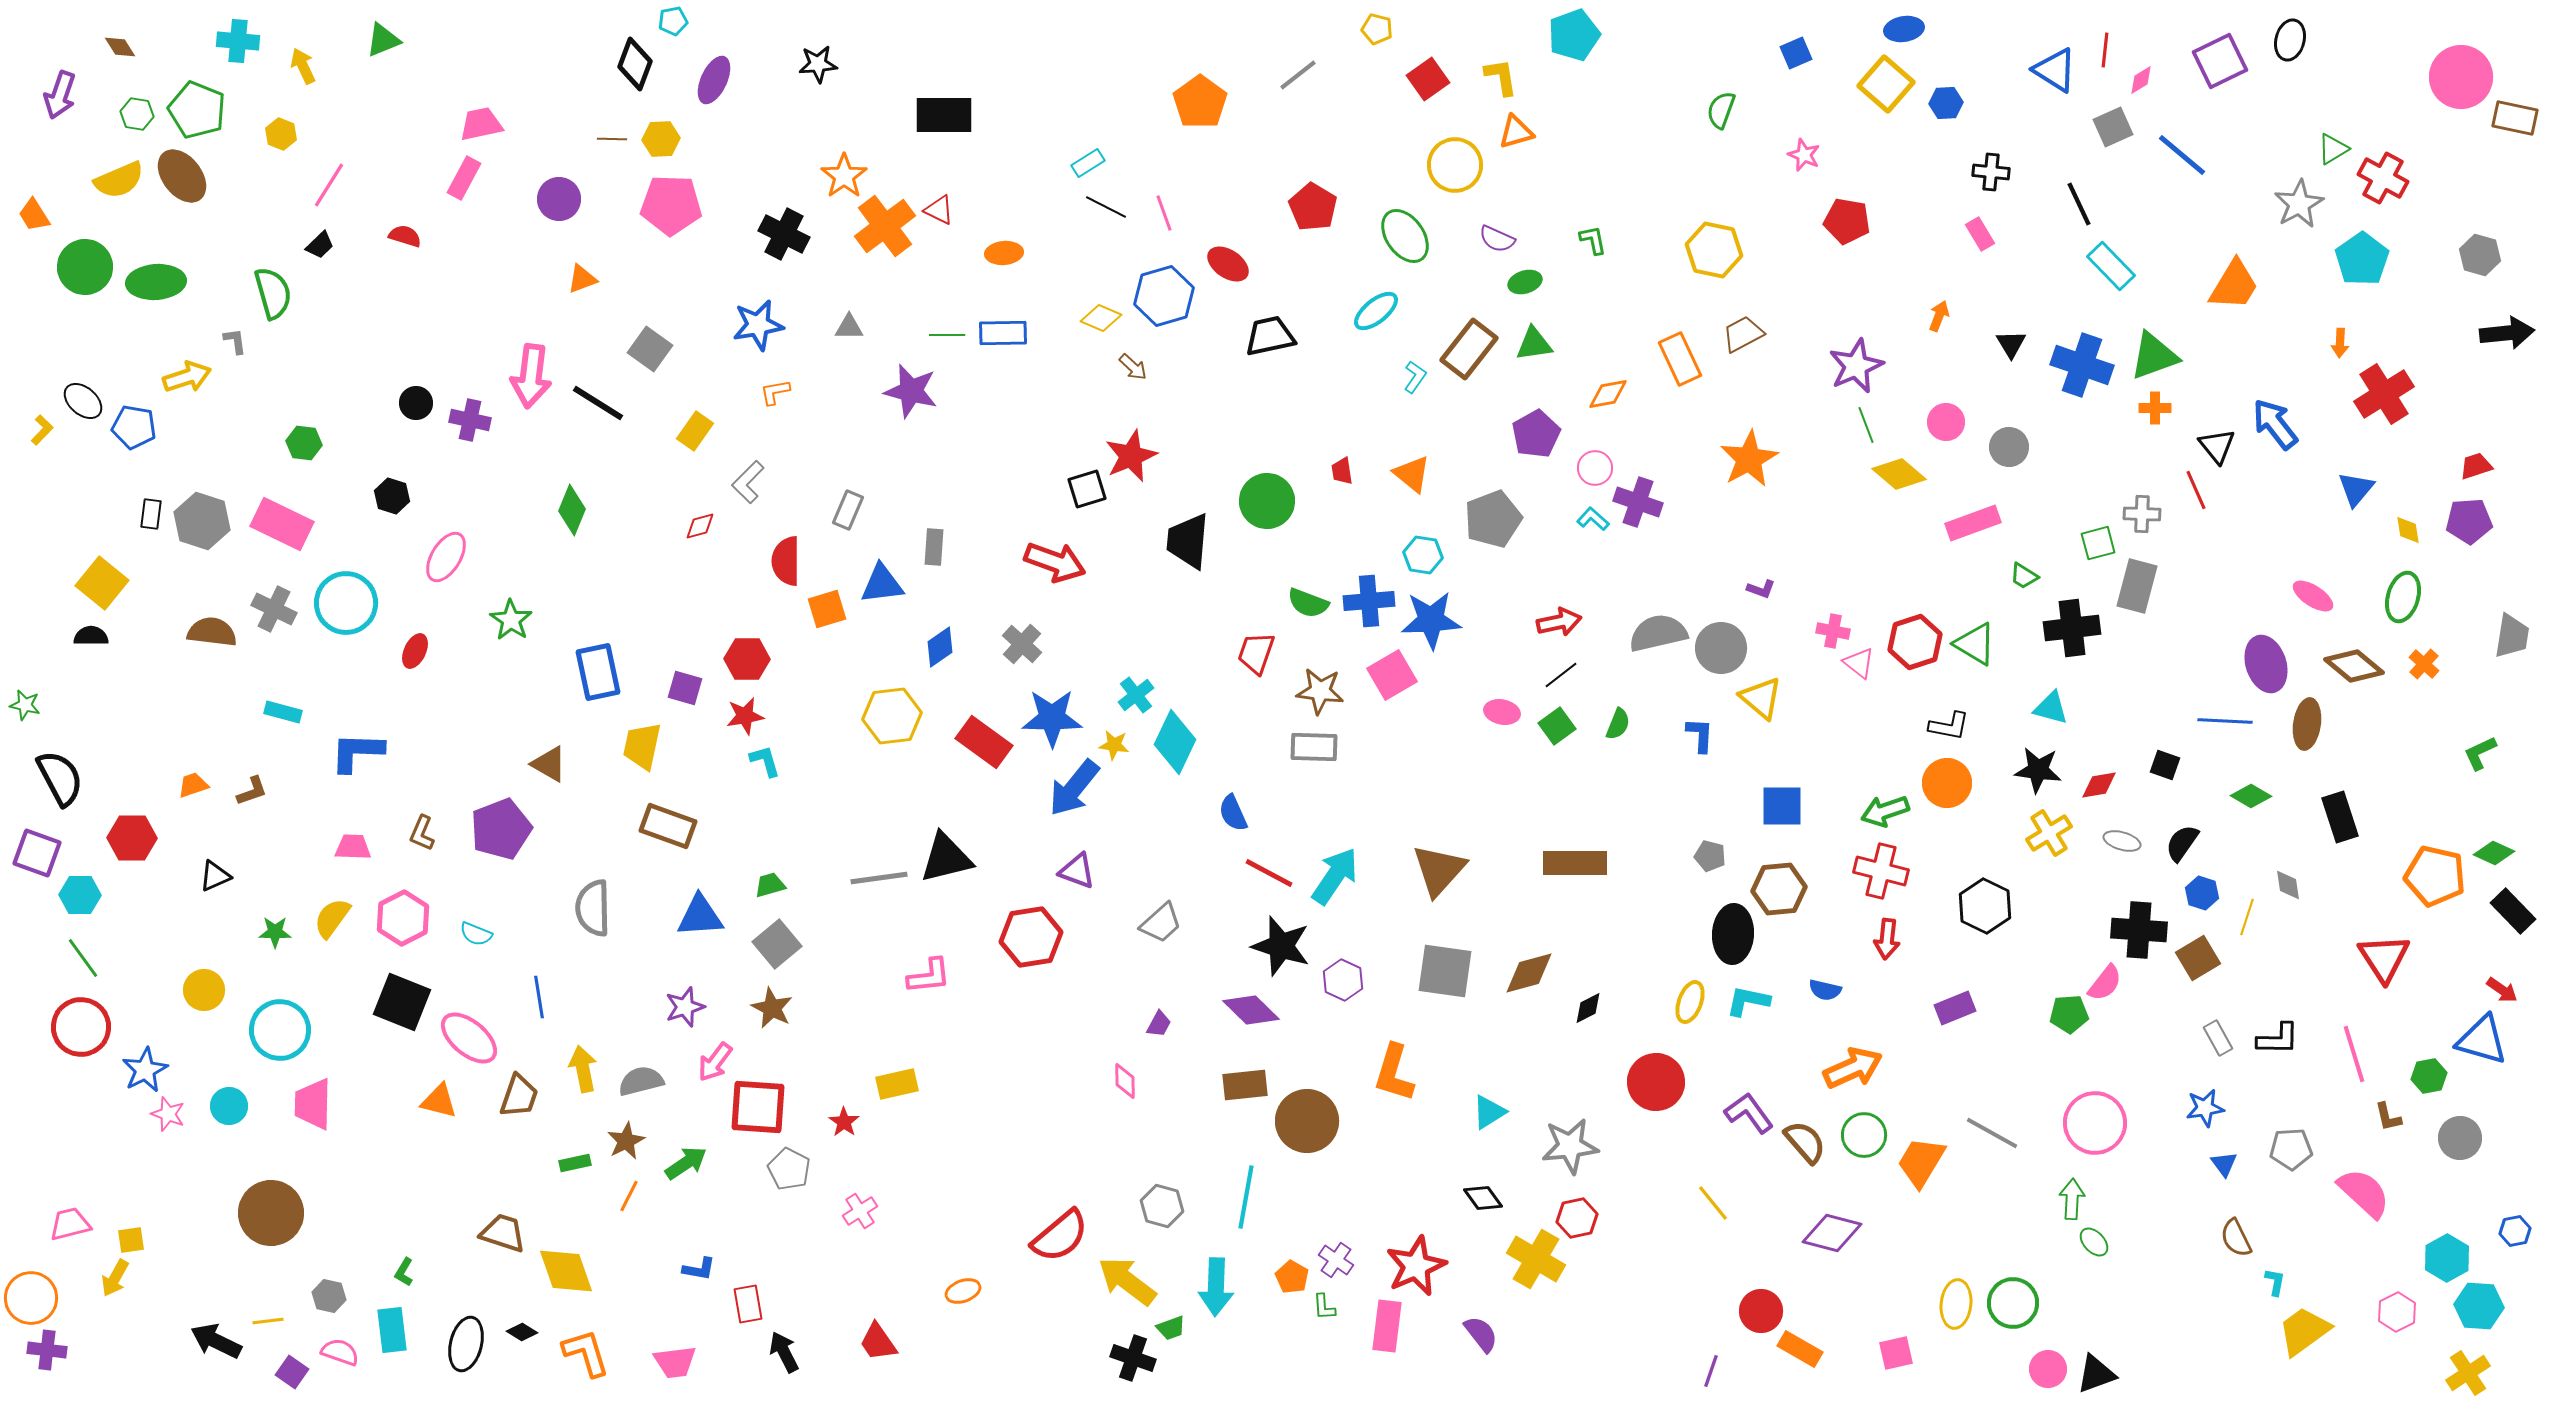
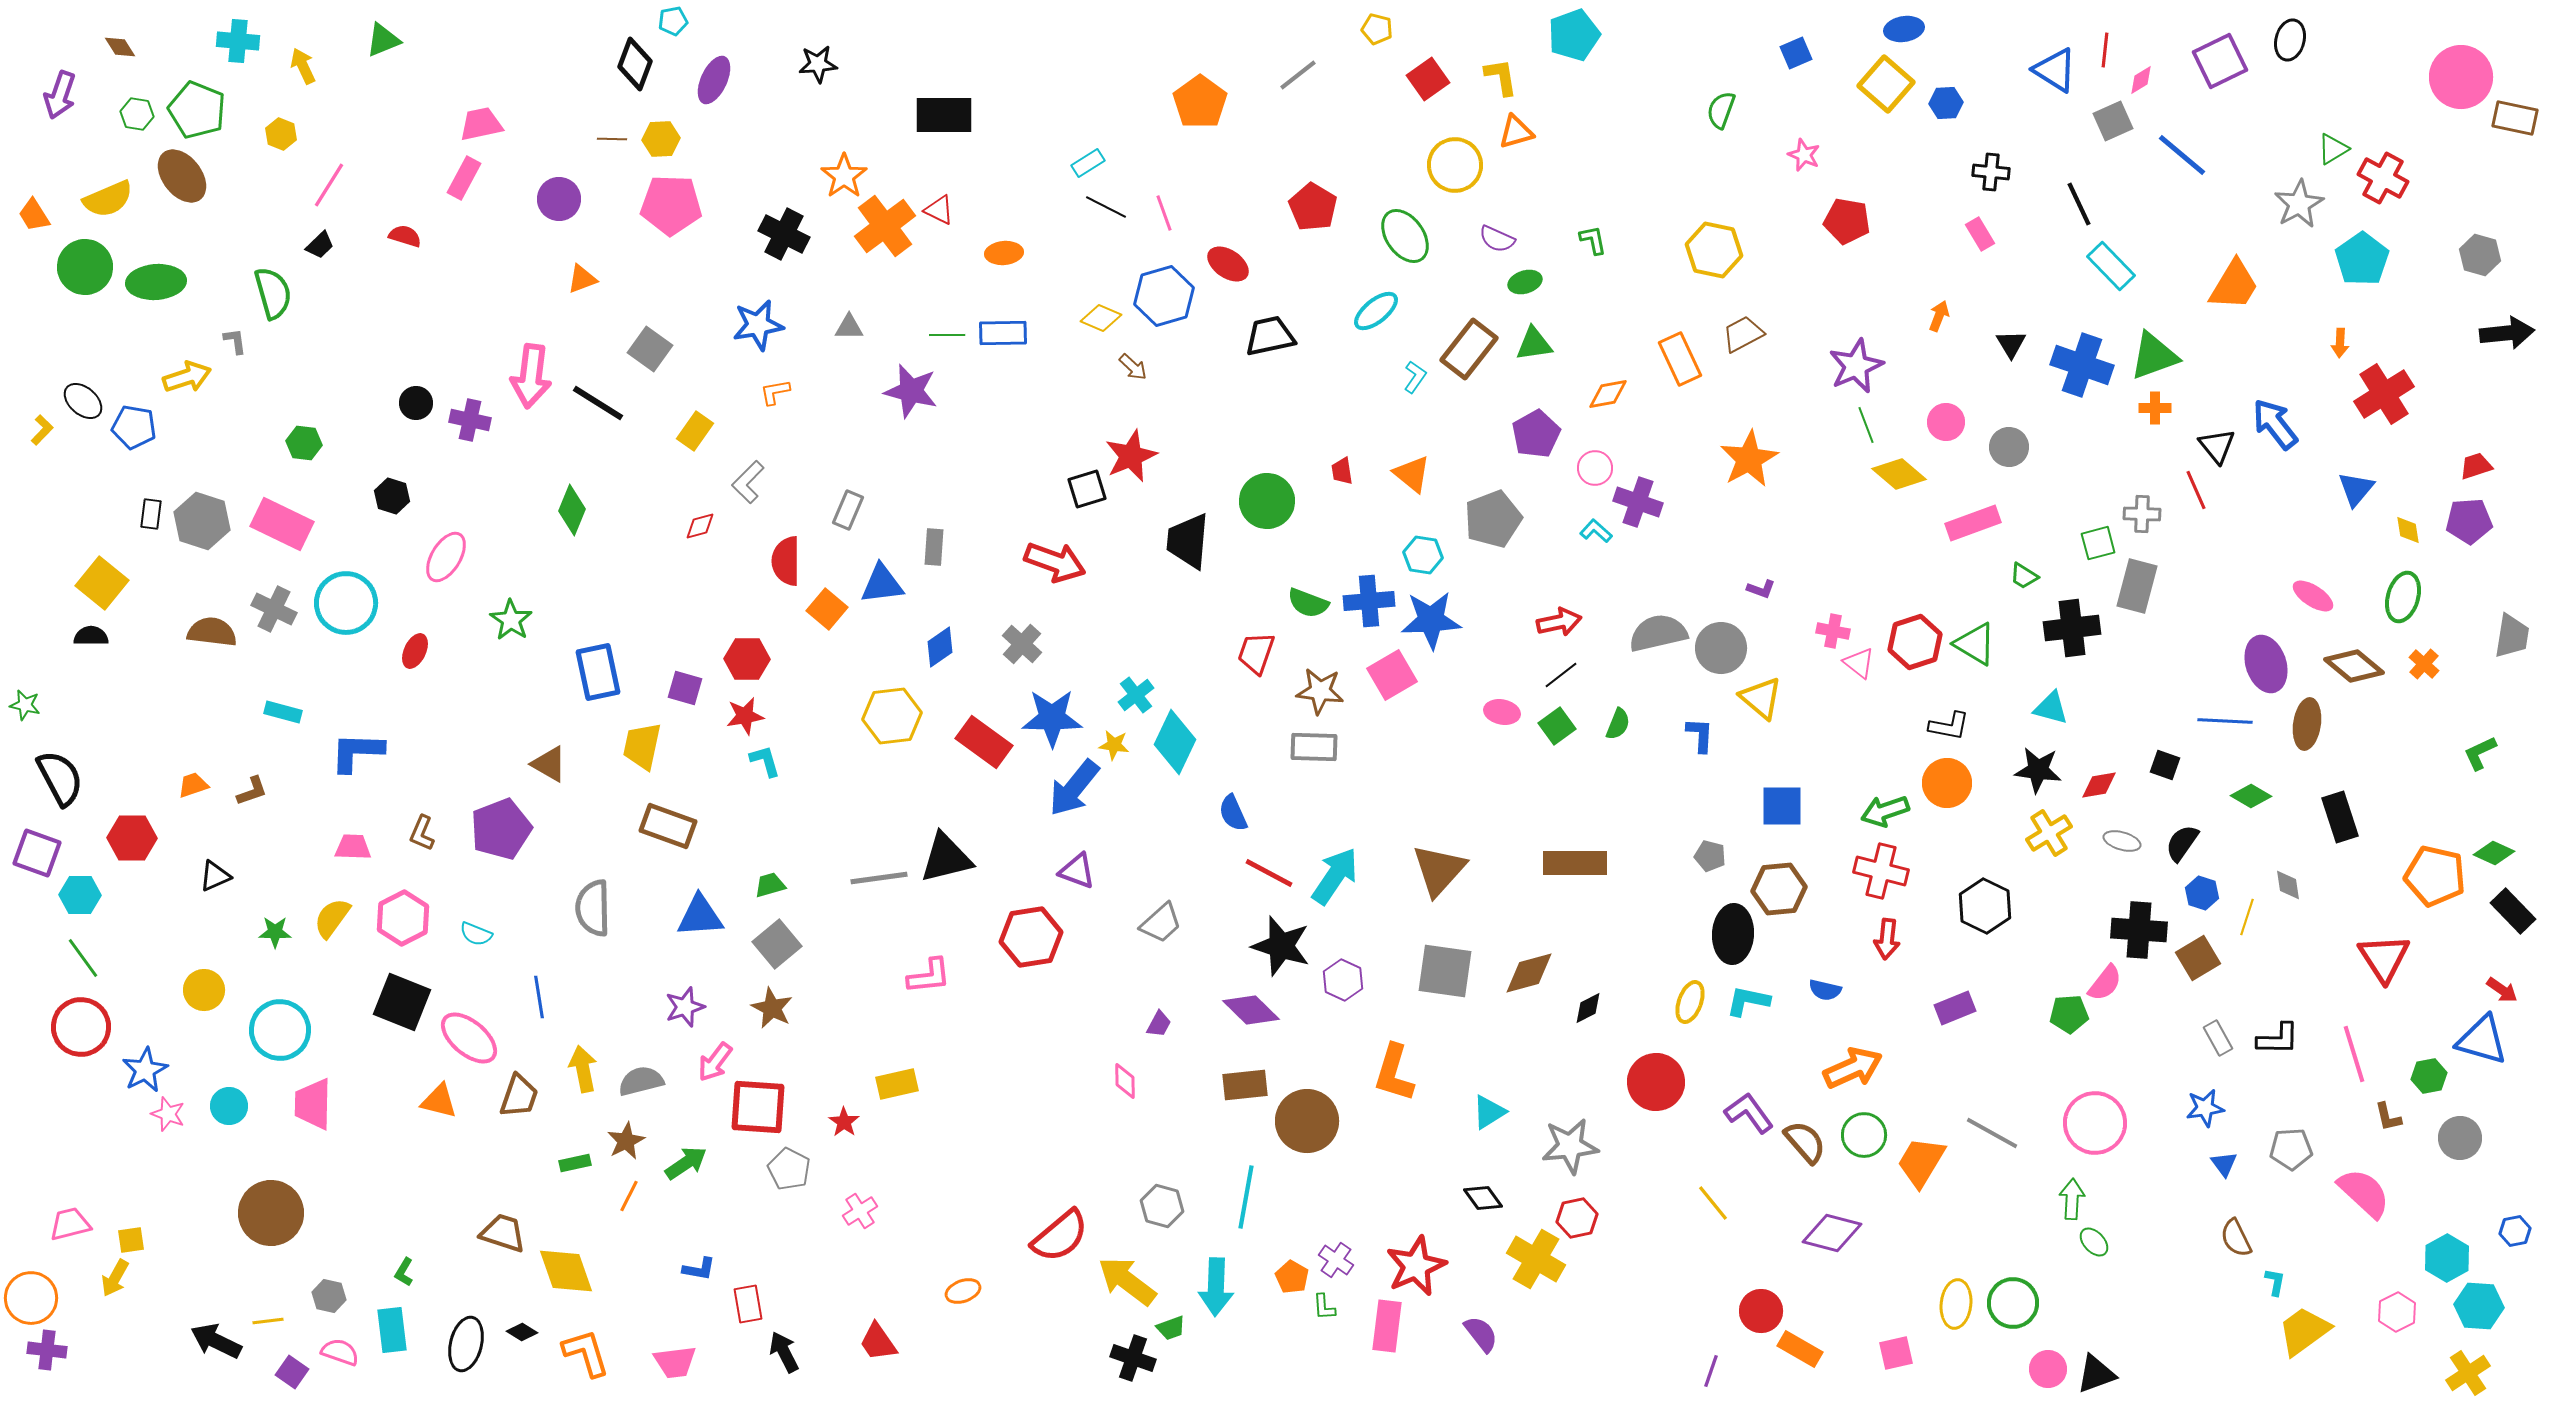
gray square at (2113, 127): moved 6 px up
yellow semicircle at (119, 180): moved 11 px left, 19 px down
cyan L-shape at (1593, 519): moved 3 px right, 12 px down
orange square at (827, 609): rotated 33 degrees counterclockwise
